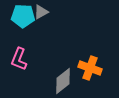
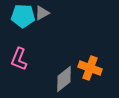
gray triangle: moved 1 px right, 1 px down
gray diamond: moved 1 px right, 2 px up
